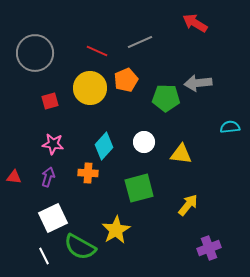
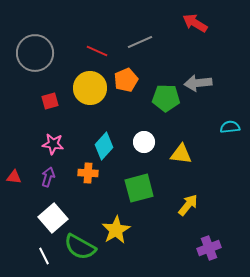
white square: rotated 16 degrees counterclockwise
